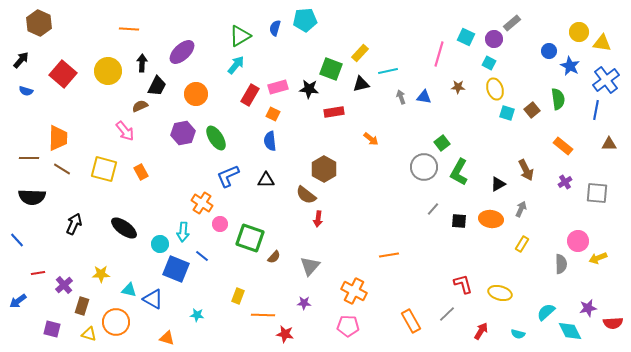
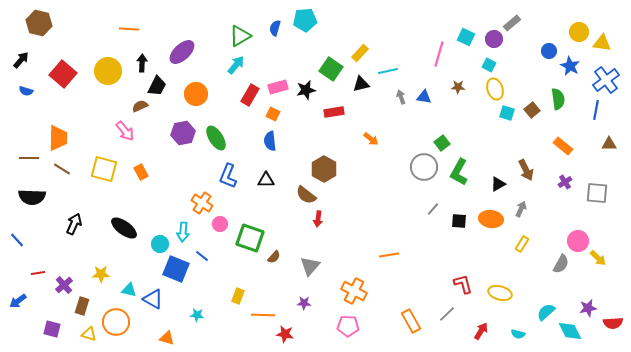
brown hexagon at (39, 23): rotated 10 degrees counterclockwise
cyan square at (489, 63): moved 2 px down
green square at (331, 69): rotated 15 degrees clockwise
black star at (309, 89): moved 3 px left, 1 px down; rotated 18 degrees counterclockwise
blue L-shape at (228, 176): rotated 45 degrees counterclockwise
yellow arrow at (598, 258): rotated 114 degrees counterclockwise
gray semicircle at (561, 264): rotated 30 degrees clockwise
